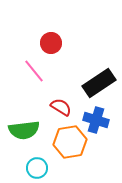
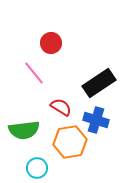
pink line: moved 2 px down
